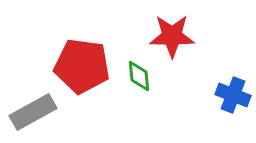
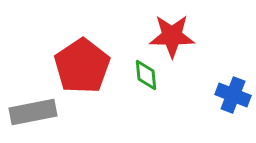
red pentagon: rotated 30 degrees clockwise
green diamond: moved 7 px right, 1 px up
gray rectangle: rotated 18 degrees clockwise
